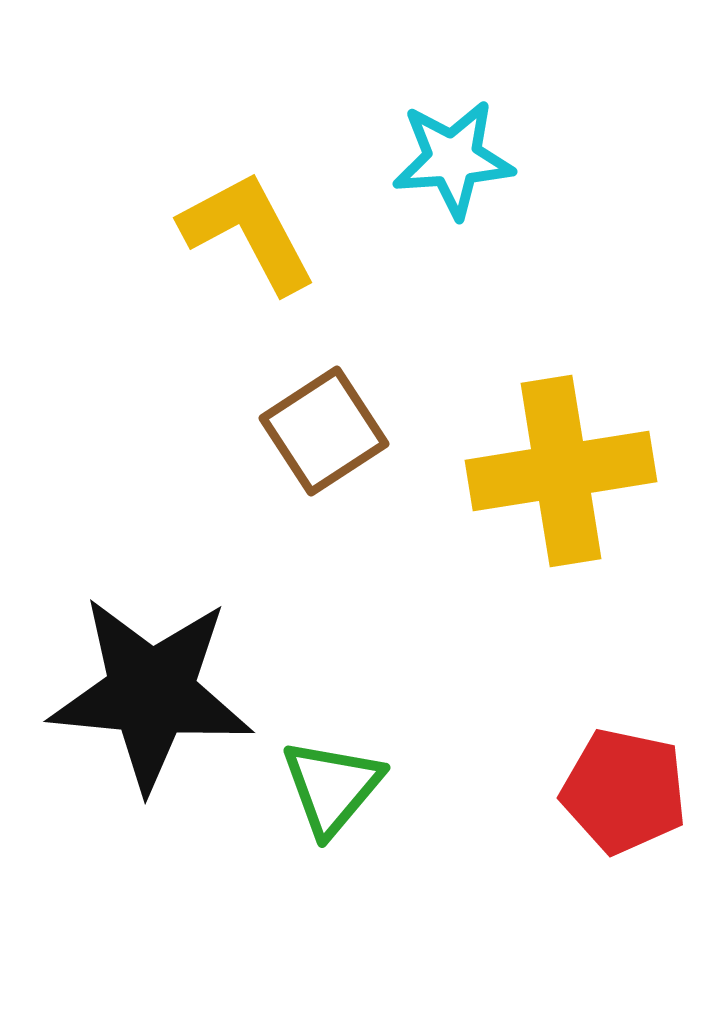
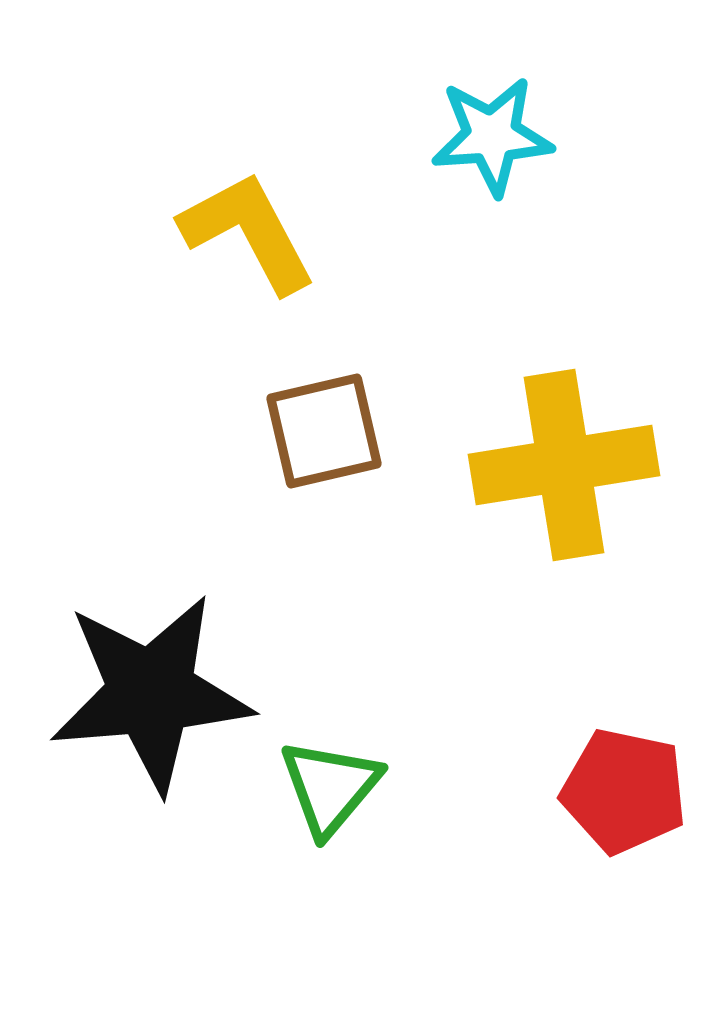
cyan star: moved 39 px right, 23 px up
brown square: rotated 20 degrees clockwise
yellow cross: moved 3 px right, 6 px up
black star: rotated 10 degrees counterclockwise
green triangle: moved 2 px left
